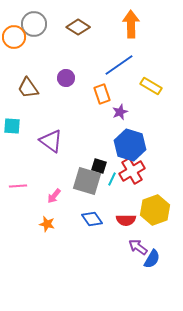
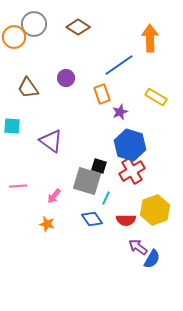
orange arrow: moved 19 px right, 14 px down
yellow rectangle: moved 5 px right, 11 px down
cyan line: moved 6 px left, 19 px down
